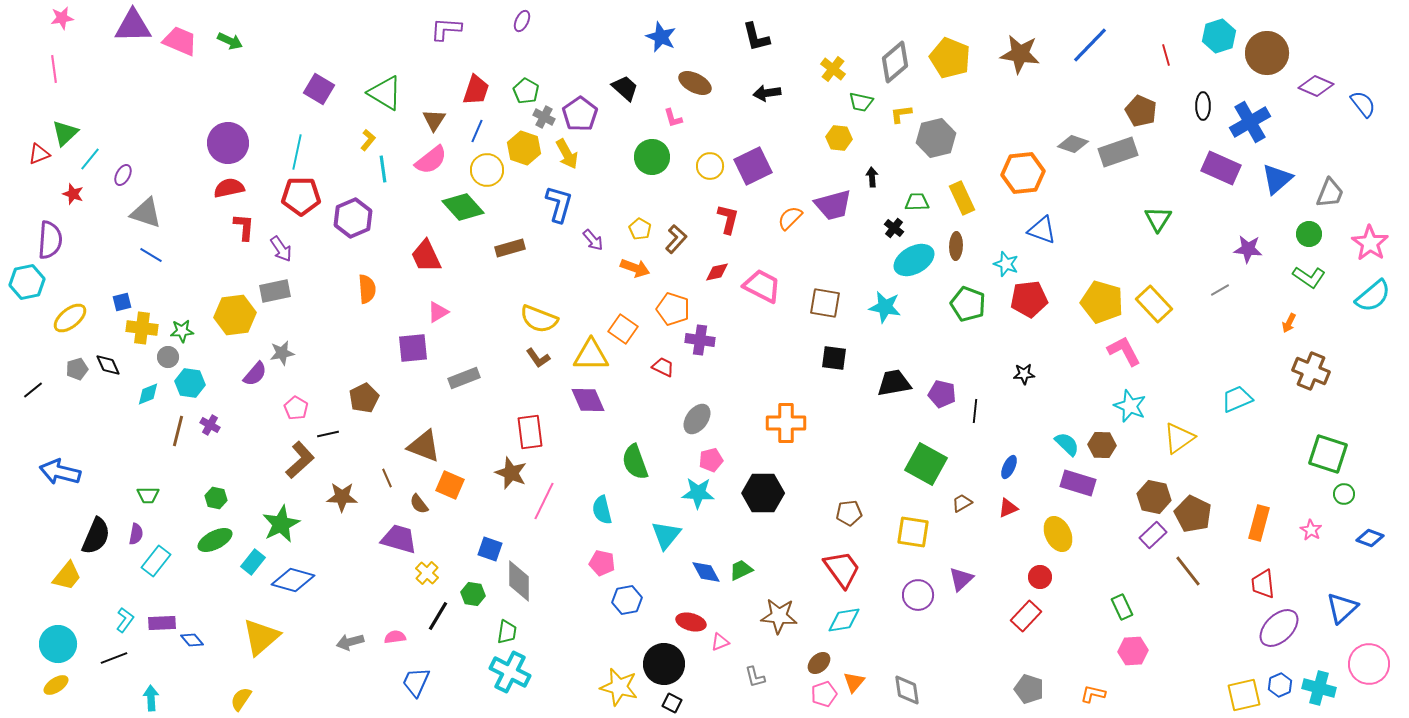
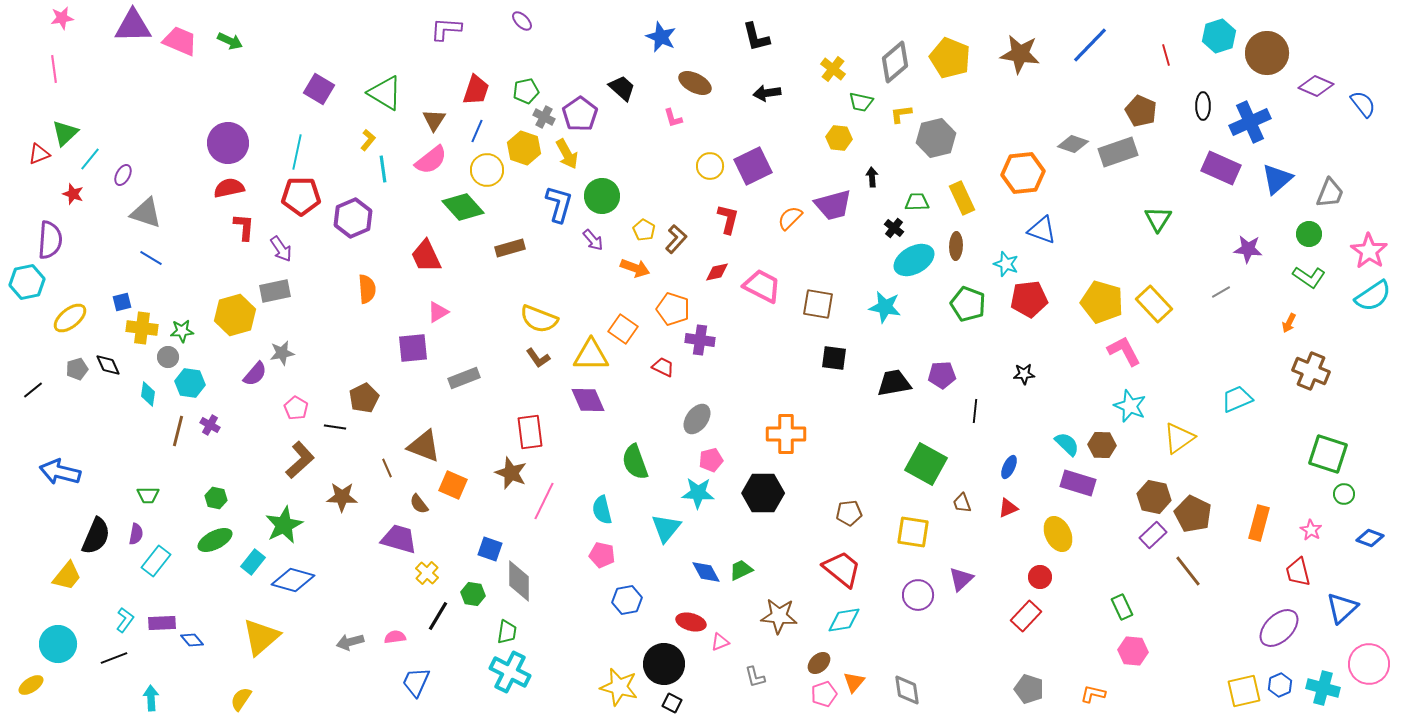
purple ellipse at (522, 21): rotated 70 degrees counterclockwise
black trapezoid at (625, 88): moved 3 px left
green pentagon at (526, 91): rotated 30 degrees clockwise
blue cross at (1250, 122): rotated 6 degrees clockwise
green circle at (652, 157): moved 50 px left, 39 px down
yellow pentagon at (640, 229): moved 4 px right, 1 px down
pink star at (1370, 243): moved 1 px left, 8 px down
blue line at (151, 255): moved 3 px down
gray line at (1220, 290): moved 1 px right, 2 px down
cyan semicircle at (1373, 296): rotated 6 degrees clockwise
brown square at (825, 303): moved 7 px left, 1 px down
yellow hexagon at (235, 315): rotated 9 degrees counterclockwise
cyan diamond at (148, 394): rotated 60 degrees counterclockwise
purple pentagon at (942, 394): moved 19 px up; rotated 16 degrees counterclockwise
orange cross at (786, 423): moved 11 px down
black line at (328, 434): moved 7 px right, 7 px up; rotated 20 degrees clockwise
brown line at (387, 478): moved 10 px up
orange square at (450, 485): moved 3 px right
brown trapezoid at (962, 503): rotated 80 degrees counterclockwise
green star at (281, 524): moved 3 px right, 1 px down
cyan triangle at (666, 535): moved 7 px up
pink pentagon at (602, 563): moved 8 px up
red trapezoid at (842, 569): rotated 15 degrees counterclockwise
red trapezoid at (1263, 584): moved 35 px right, 12 px up; rotated 8 degrees counterclockwise
pink hexagon at (1133, 651): rotated 8 degrees clockwise
yellow ellipse at (56, 685): moved 25 px left
cyan cross at (1319, 688): moved 4 px right
yellow square at (1244, 695): moved 4 px up
